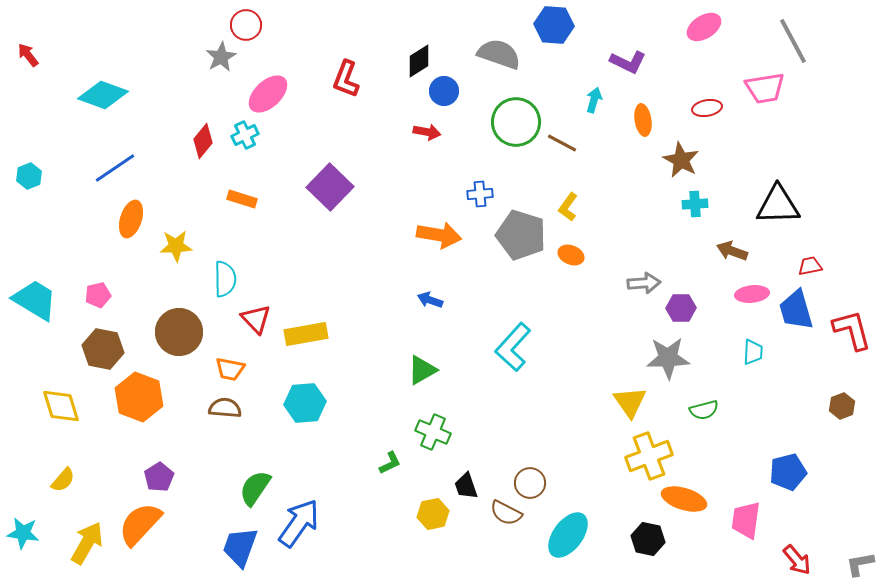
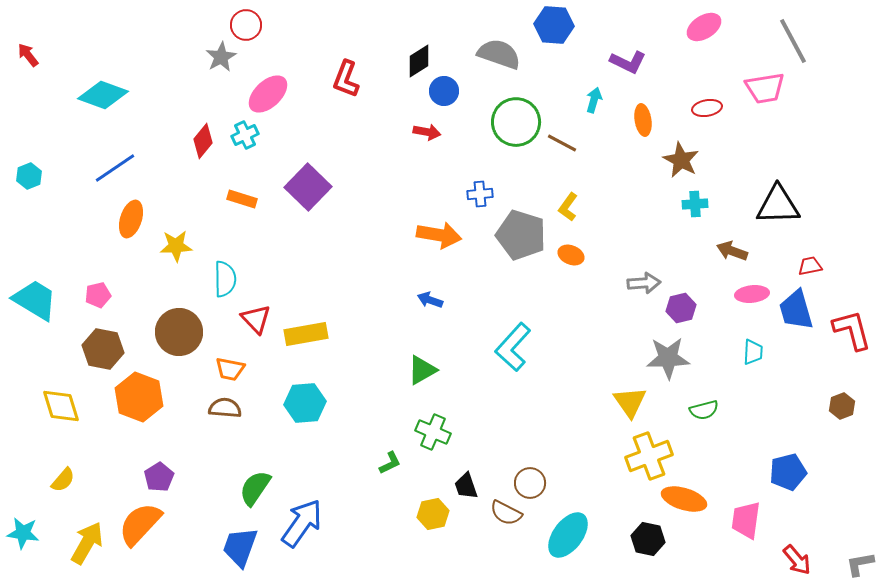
purple square at (330, 187): moved 22 px left
purple hexagon at (681, 308): rotated 12 degrees counterclockwise
blue arrow at (299, 523): moved 3 px right
